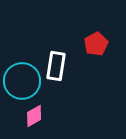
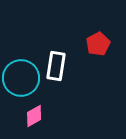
red pentagon: moved 2 px right
cyan circle: moved 1 px left, 3 px up
